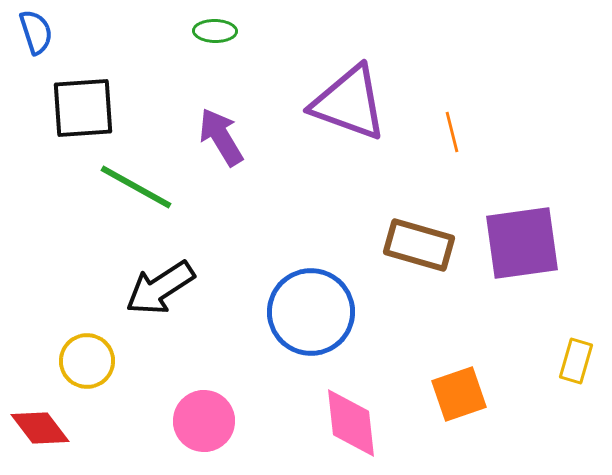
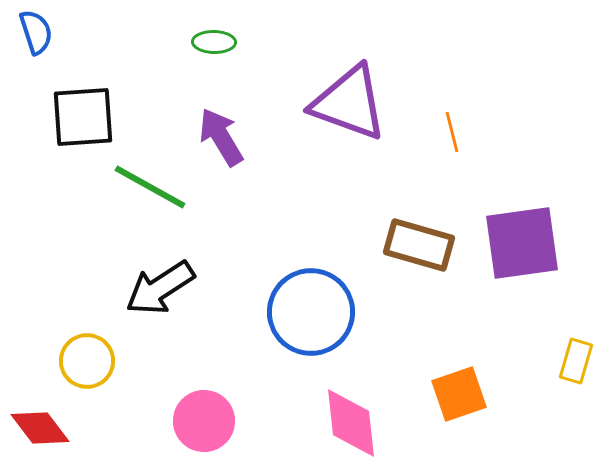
green ellipse: moved 1 px left, 11 px down
black square: moved 9 px down
green line: moved 14 px right
